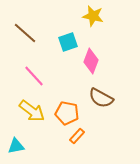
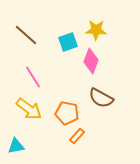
yellow star: moved 3 px right, 14 px down; rotated 10 degrees counterclockwise
brown line: moved 1 px right, 2 px down
pink line: moved 1 px left, 1 px down; rotated 10 degrees clockwise
yellow arrow: moved 3 px left, 2 px up
